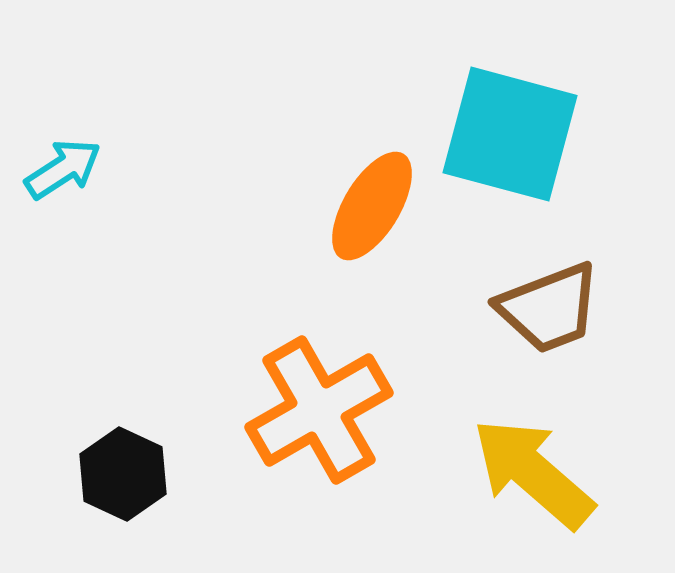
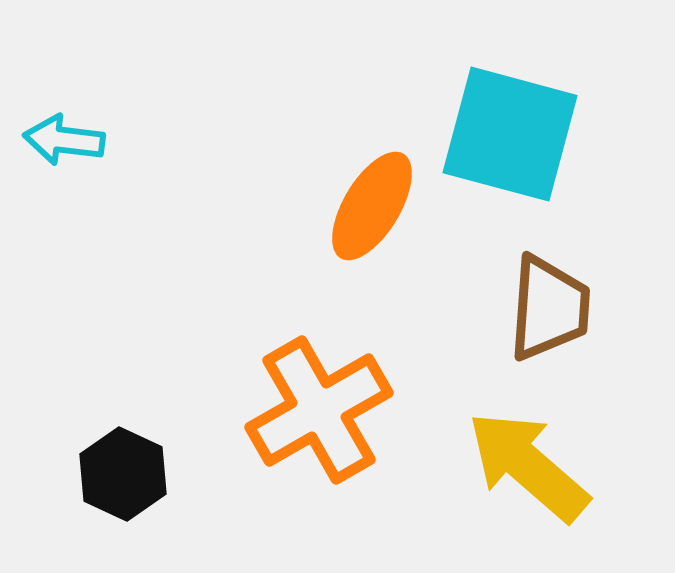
cyan arrow: moved 1 px right, 29 px up; rotated 140 degrees counterclockwise
brown trapezoid: rotated 65 degrees counterclockwise
yellow arrow: moved 5 px left, 7 px up
